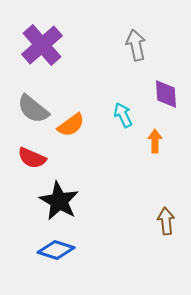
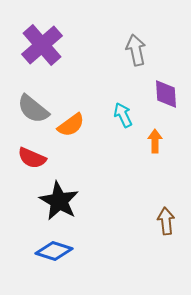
gray arrow: moved 5 px down
blue diamond: moved 2 px left, 1 px down
